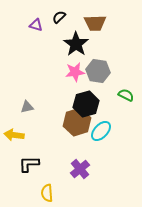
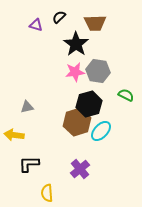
black hexagon: moved 3 px right
